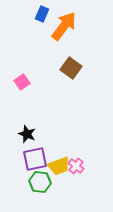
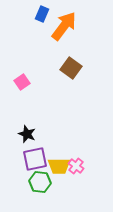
yellow trapezoid: rotated 20 degrees clockwise
